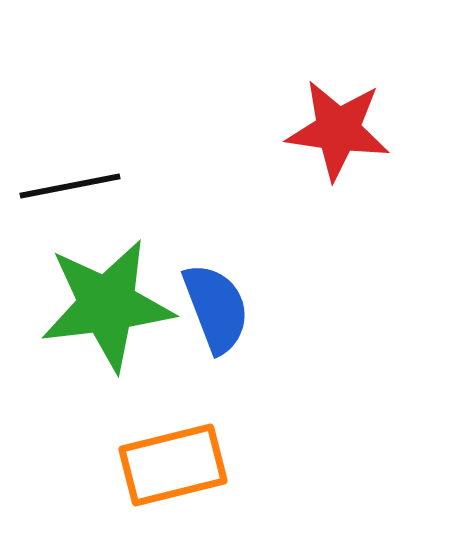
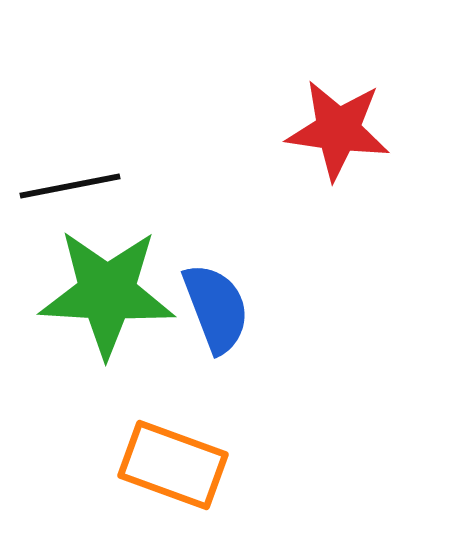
green star: moved 12 px up; rotated 10 degrees clockwise
orange rectangle: rotated 34 degrees clockwise
